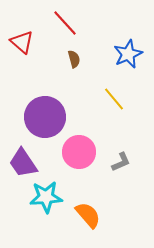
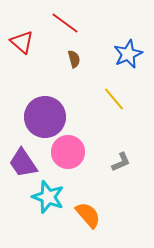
red line: rotated 12 degrees counterclockwise
pink circle: moved 11 px left
cyan star: moved 2 px right; rotated 24 degrees clockwise
